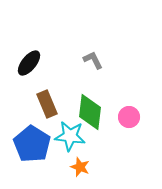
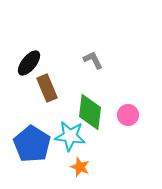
brown rectangle: moved 16 px up
pink circle: moved 1 px left, 2 px up
